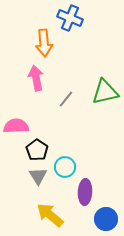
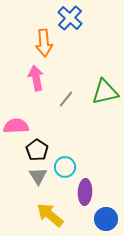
blue cross: rotated 20 degrees clockwise
